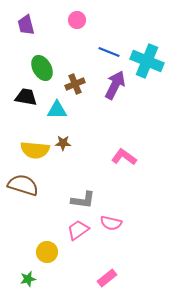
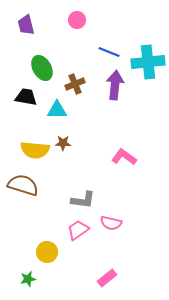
cyan cross: moved 1 px right, 1 px down; rotated 28 degrees counterclockwise
purple arrow: rotated 20 degrees counterclockwise
